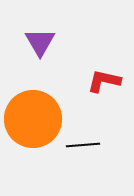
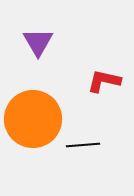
purple triangle: moved 2 px left
